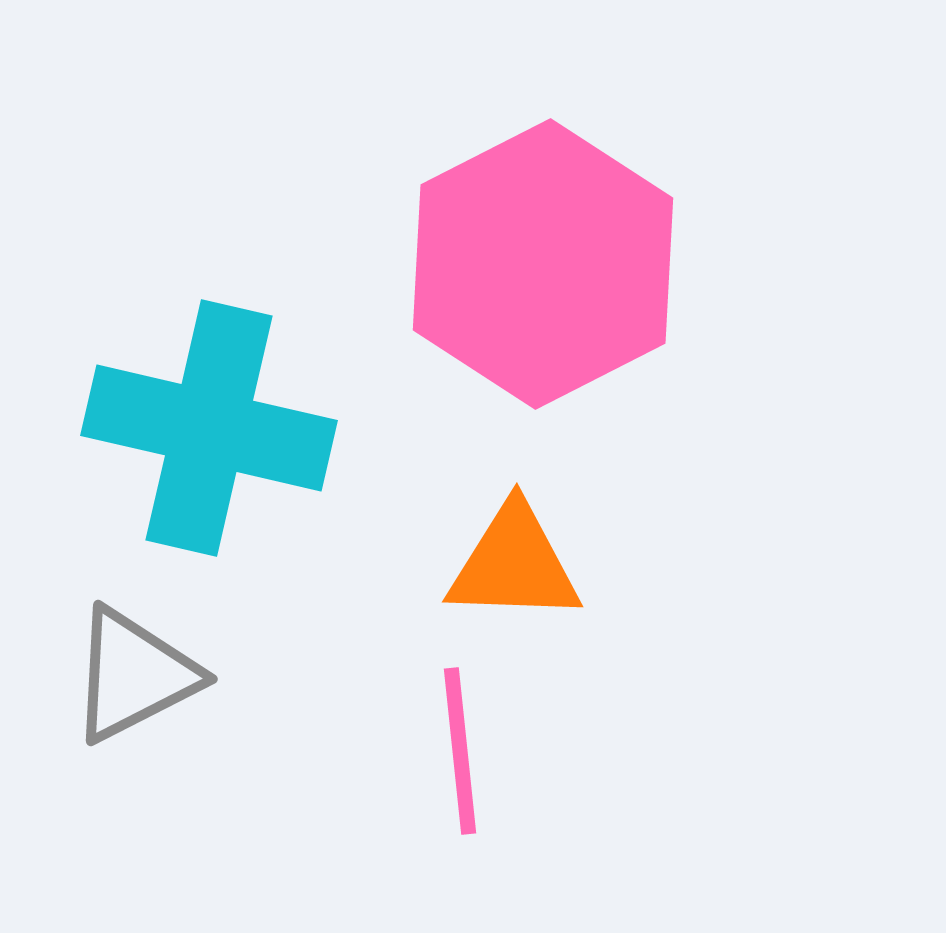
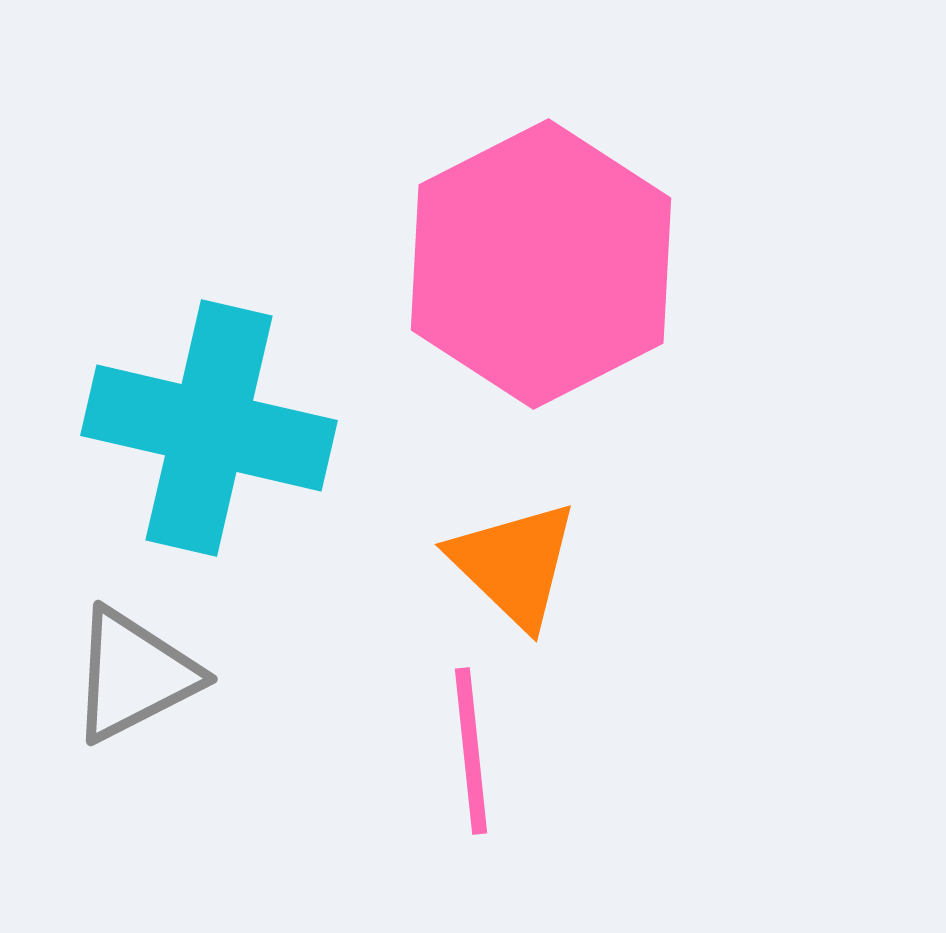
pink hexagon: moved 2 px left
orange triangle: rotated 42 degrees clockwise
pink line: moved 11 px right
